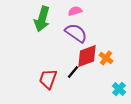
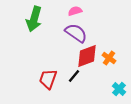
green arrow: moved 8 px left
orange cross: moved 3 px right
black line: moved 1 px right, 4 px down
